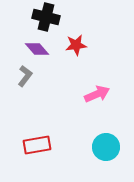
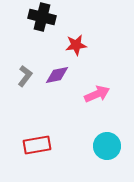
black cross: moved 4 px left
purple diamond: moved 20 px right, 26 px down; rotated 60 degrees counterclockwise
cyan circle: moved 1 px right, 1 px up
